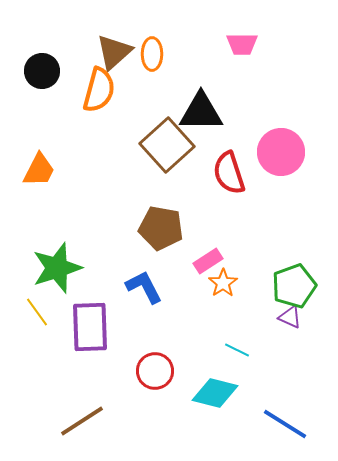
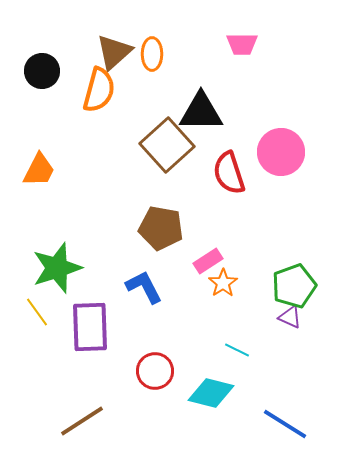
cyan diamond: moved 4 px left
